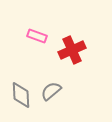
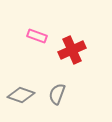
gray semicircle: moved 6 px right, 3 px down; rotated 30 degrees counterclockwise
gray diamond: rotated 68 degrees counterclockwise
